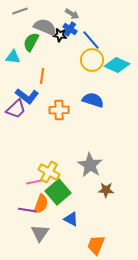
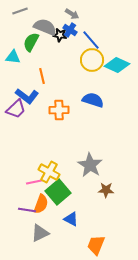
blue cross: moved 1 px down
orange line: rotated 21 degrees counterclockwise
gray triangle: rotated 30 degrees clockwise
